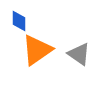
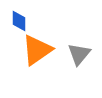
gray triangle: rotated 35 degrees clockwise
